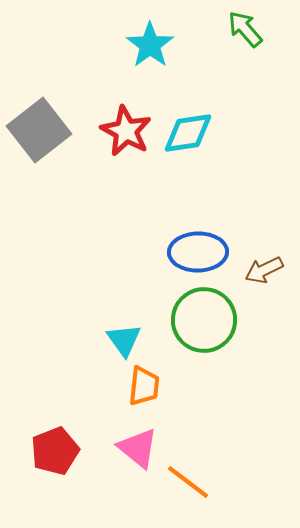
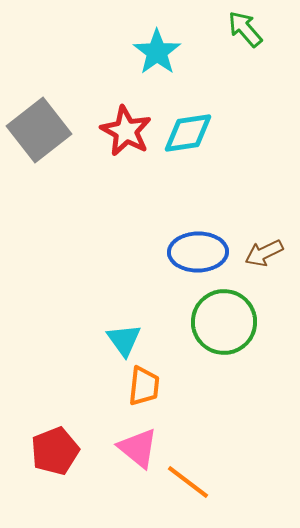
cyan star: moved 7 px right, 7 px down
brown arrow: moved 17 px up
green circle: moved 20 px right, 2 px down
